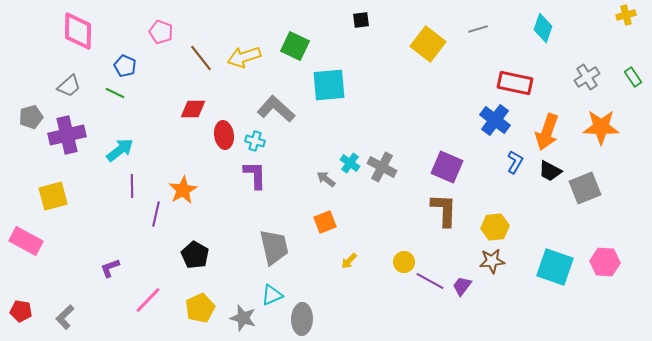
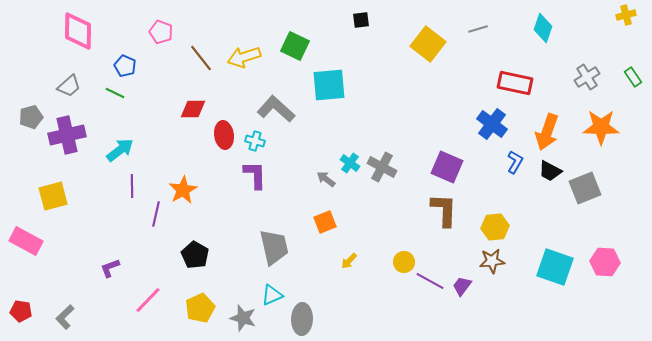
blue cross at (495, 120): moved 3 px left, 4 px down
